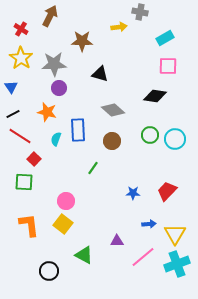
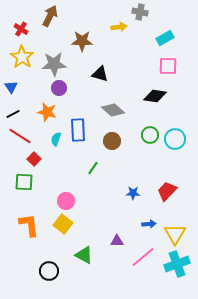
yellow star: moved 1 px right, 1 px up
